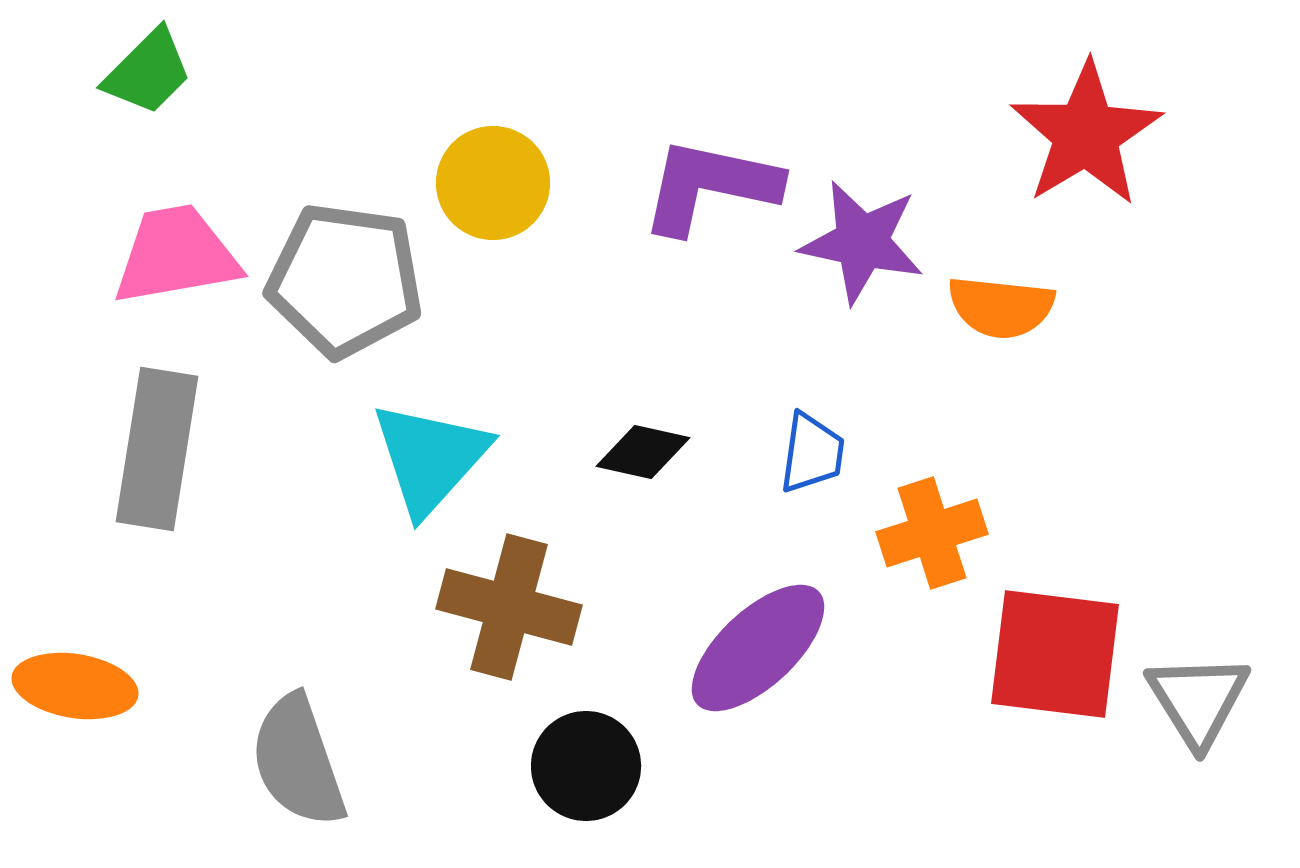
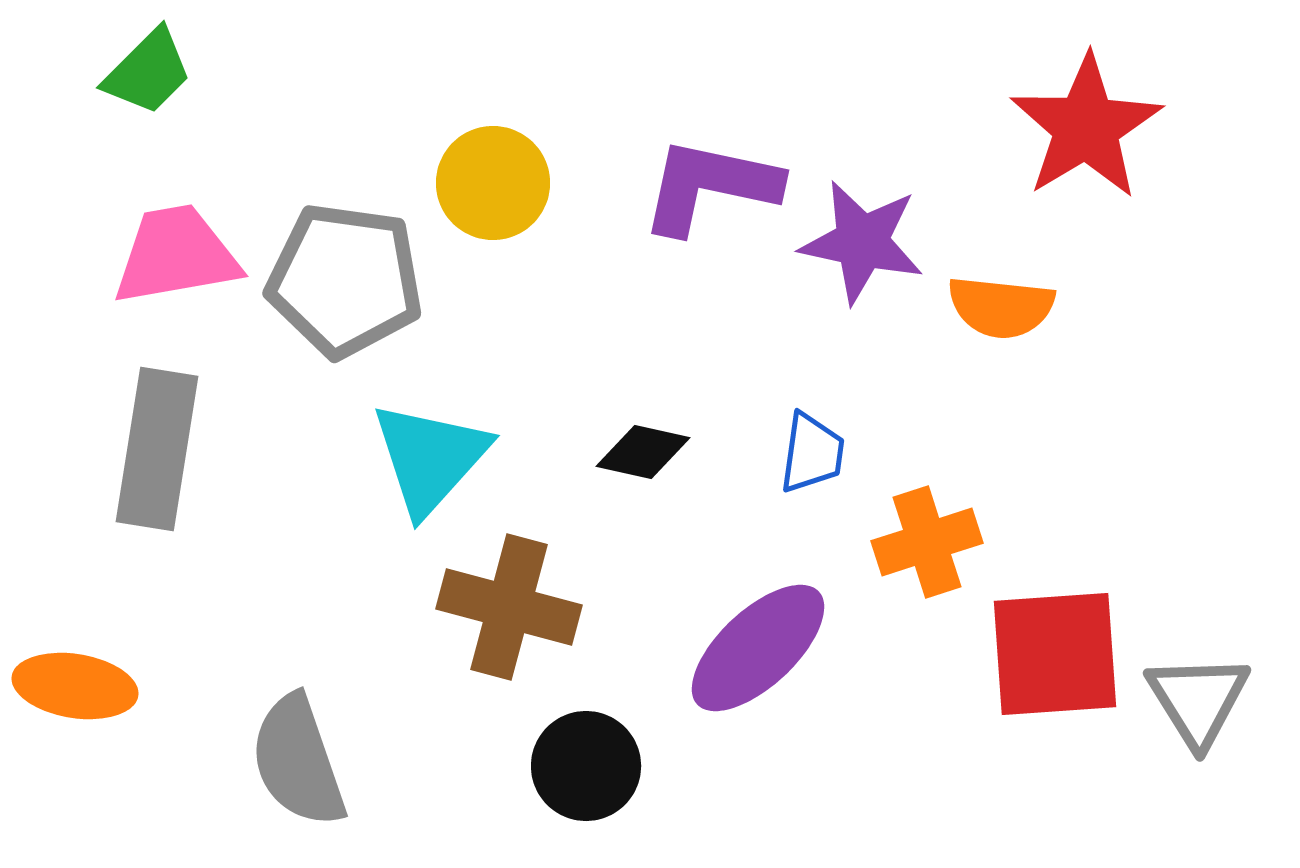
red star: moved 7 px up
orange cross: moved 5 px left, 9 px down
red square: rotated 11 degrees counterclockwise
